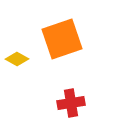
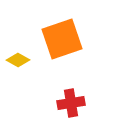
yellow diamond: moved 1 px right, 1 px down
